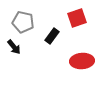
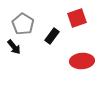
gray pentagon: moved 2 px down; rotated 20 degrees clockwise
